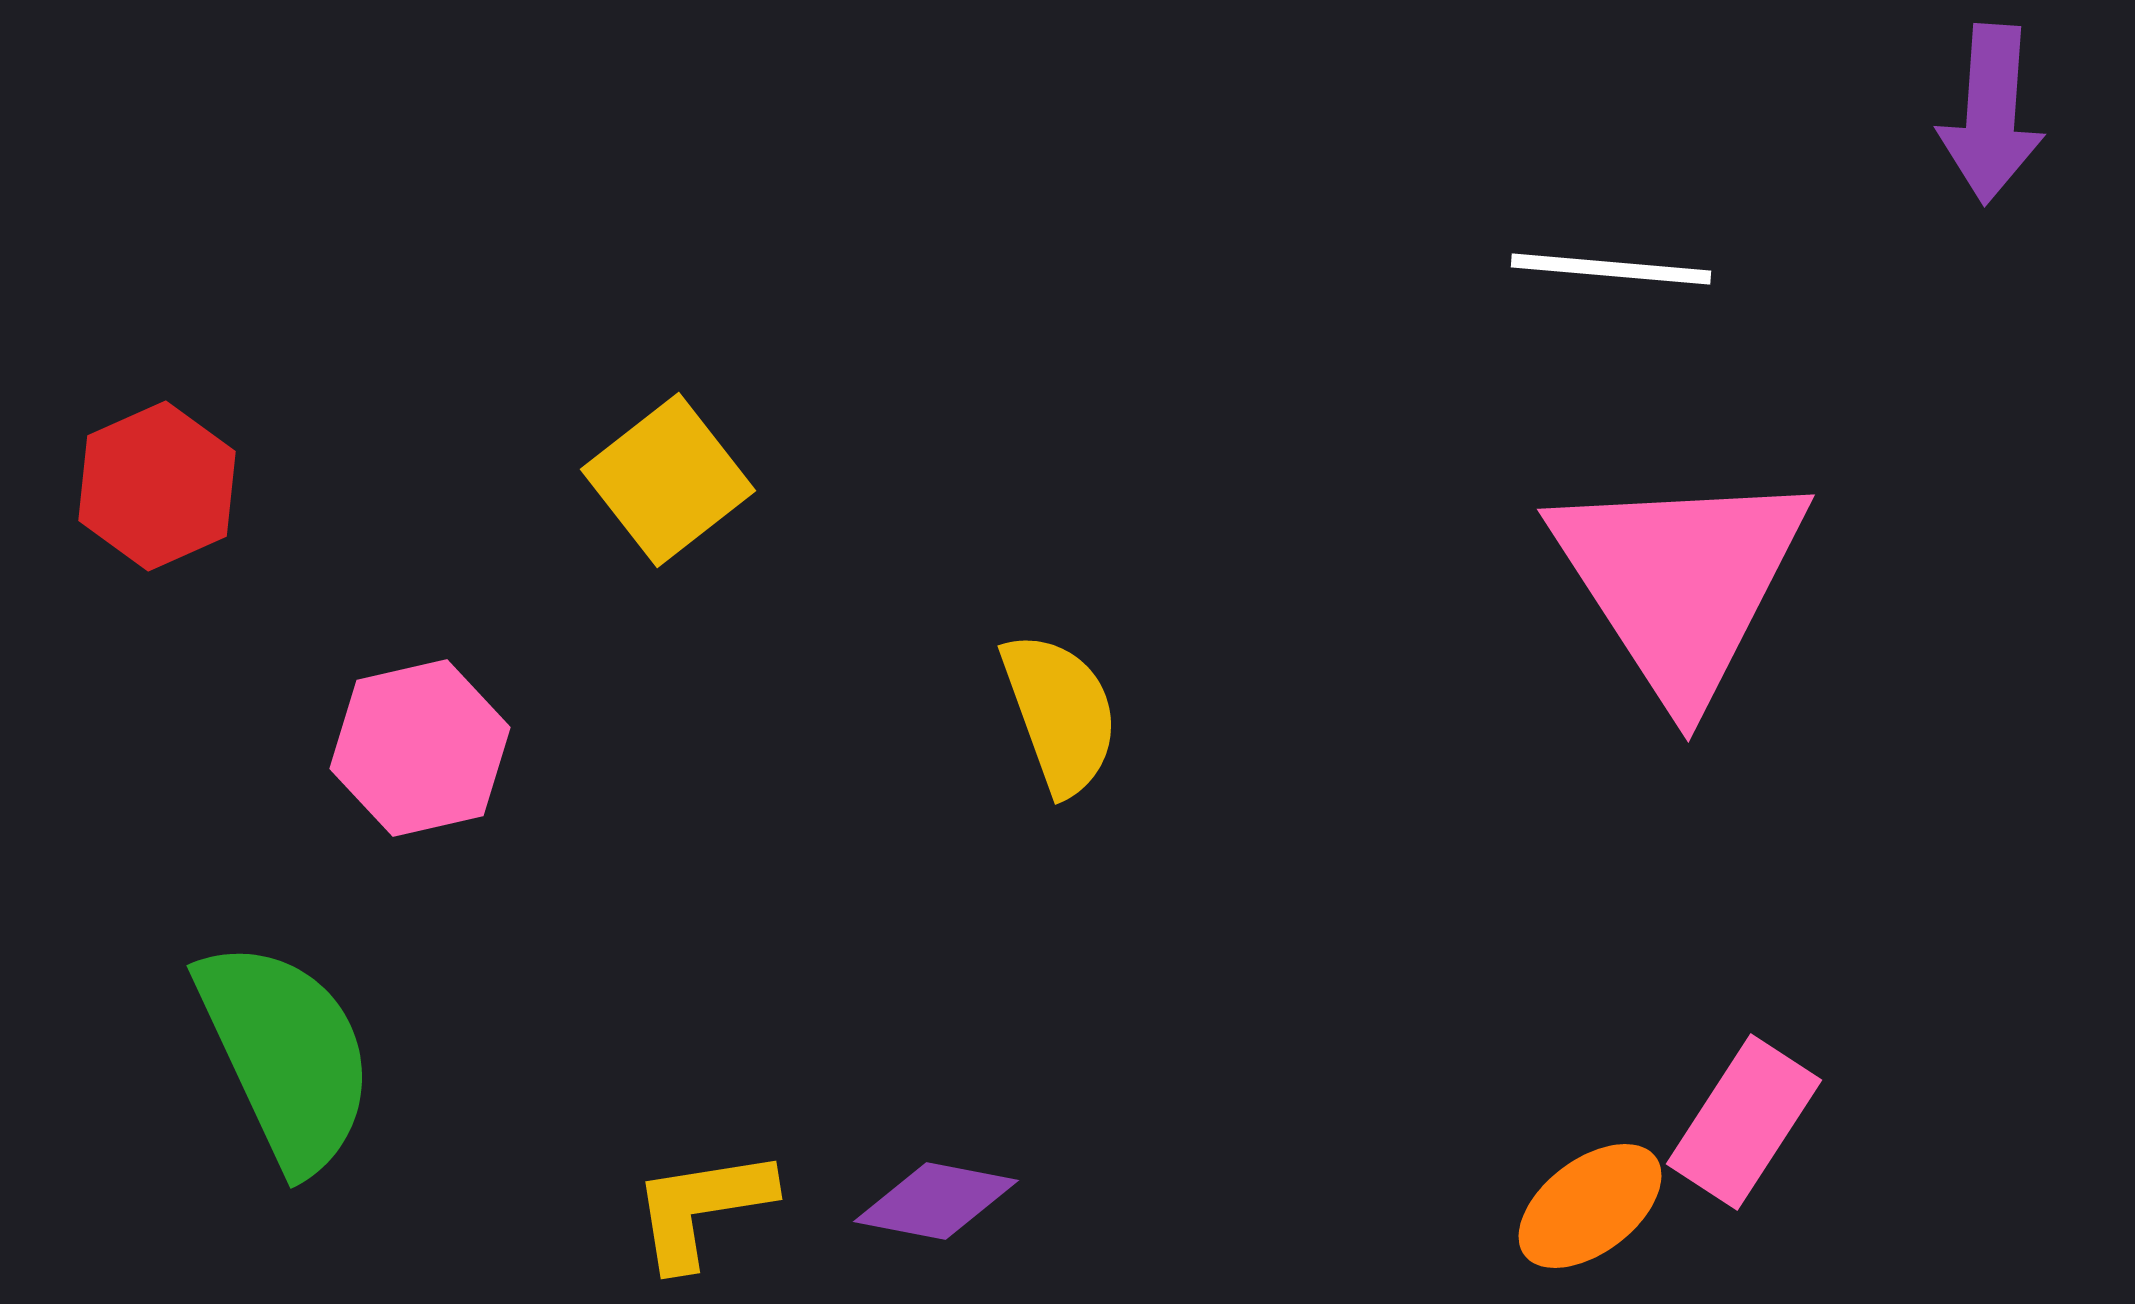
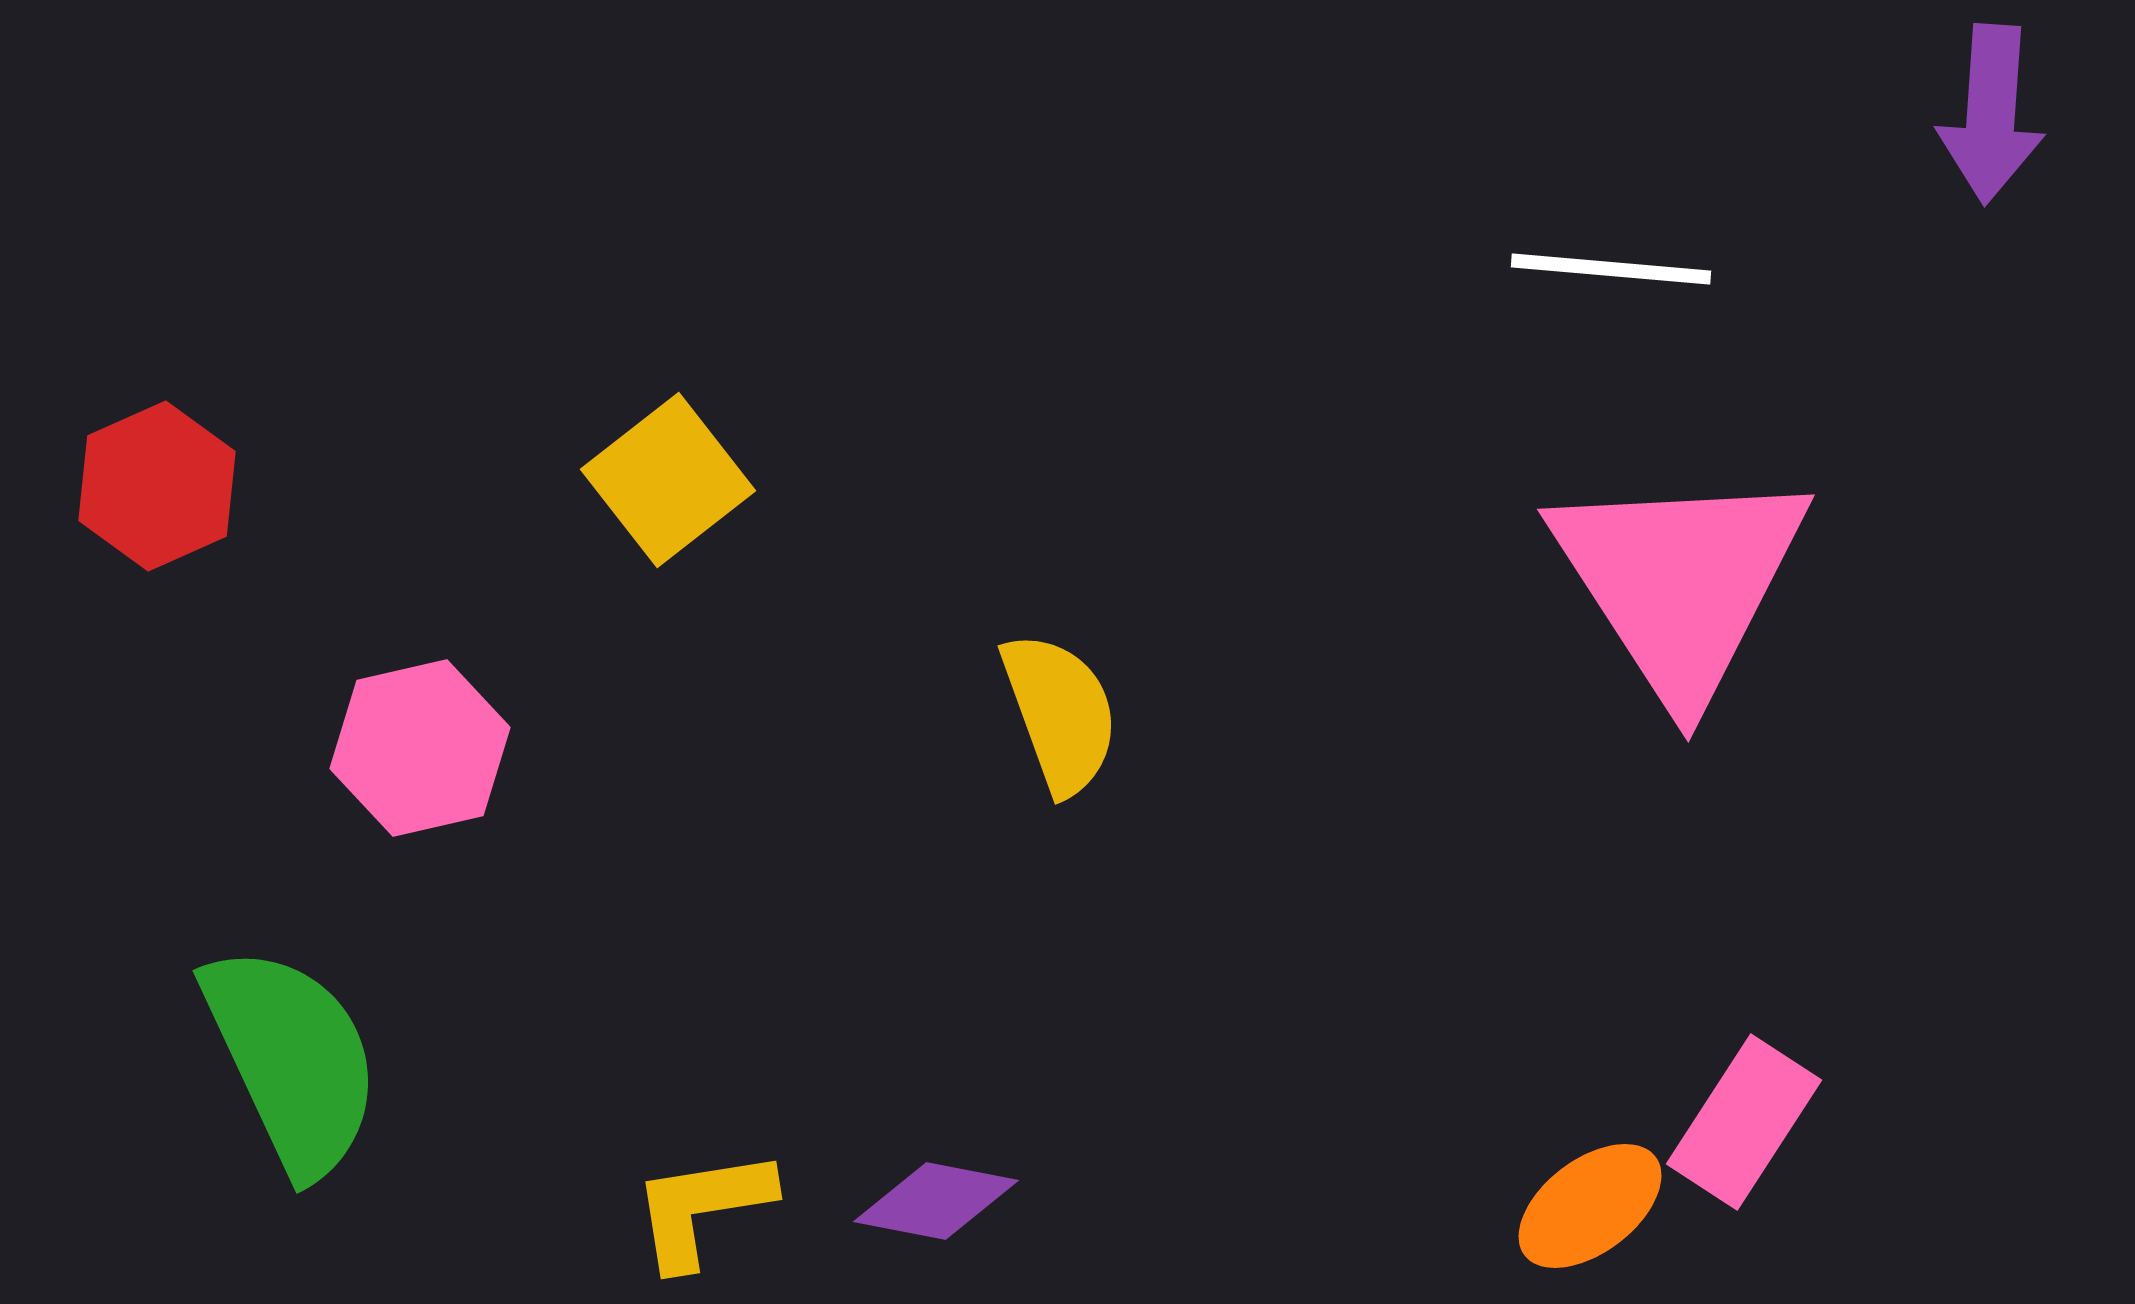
green semicircle: moved 6 px right, 5 px down
